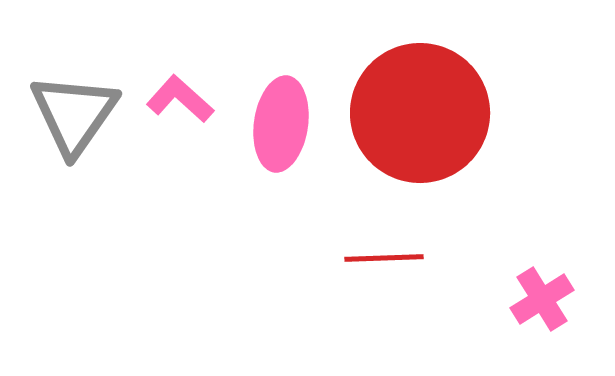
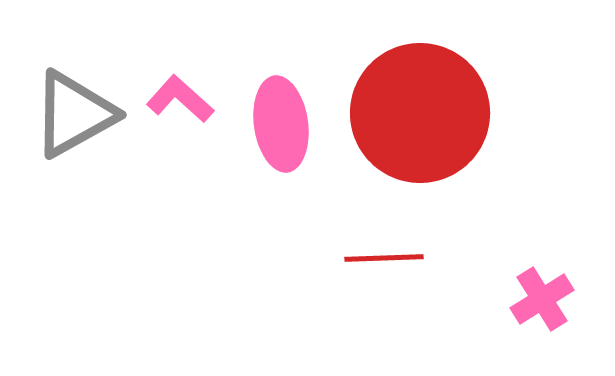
gray triangle: rotated 26 degrees clockwise
pink ellipse: rotated 16 degrees counterclockwise
